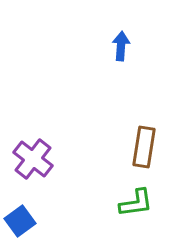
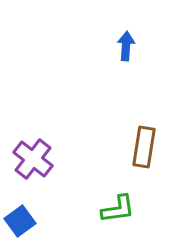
blue arrow: moved 5 px right
green L-shape: moved 18 px left, 6 px down
